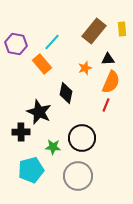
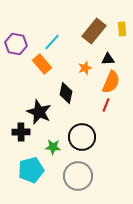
black circle: moved 1 px up
